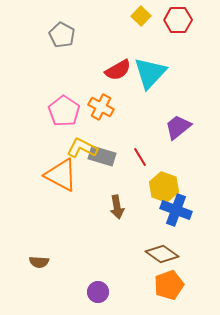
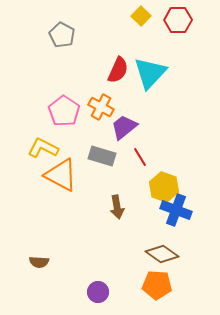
red semicircle: rotated 36 degrees counterclockwise
purple trapezoid: moved 54 px left
yellow L-shape: moved 39 px left
orange pentagon: moved 12 px left; rotated 24 degrees clockwise
